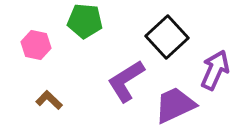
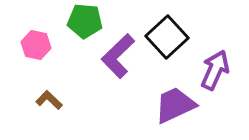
purple L-shape: moved 8 px left, 25 px up; rotated 12 degrees counterclockwise
